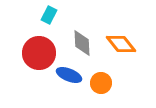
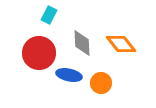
blue ellipse: rotated 10 degrees counterclockwise
